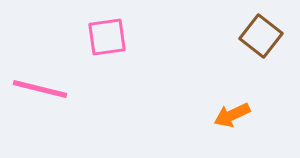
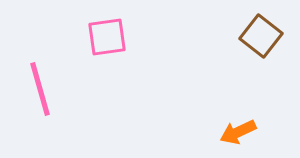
pink line: rotated 60 degrees clockwise
orange arrow: moved 6 px right, 17 px down
